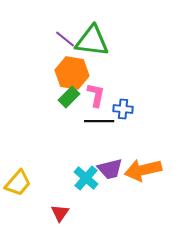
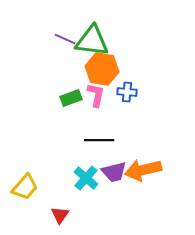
purple line: rotated 15 degrees counterclockwise
orange hexagon: moved 30 px right, 4 px up
green rectangle: moved 2 px right, 1 px down; rotated 25 degrees clockwise
blue cross: moved 4 px right, 17 px up
black line: moved 19 px down
purple trapezoid: moved 4 px right, 3 px down
yellow trapezoid: moved 7 px right, 4 px down
red triangle: moved 2 px down
